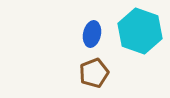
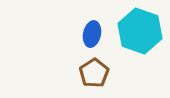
brown pentagon: rotated 12 degrees counterclockwise
